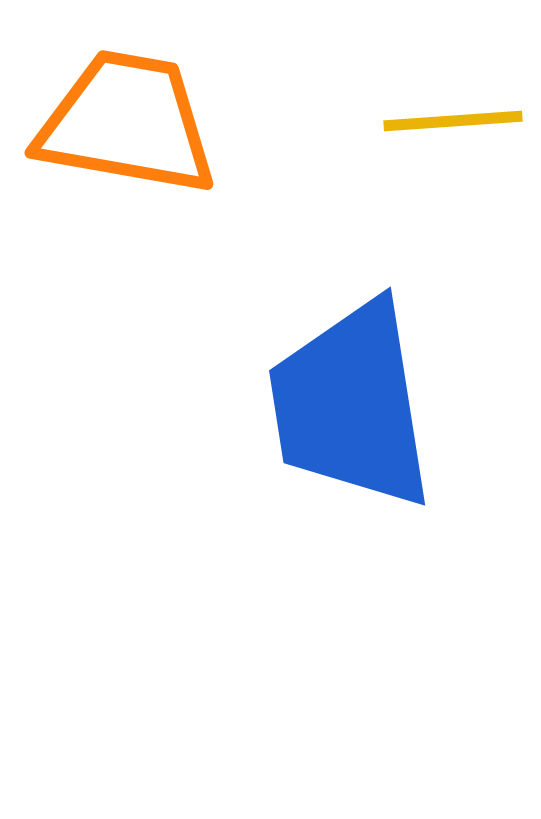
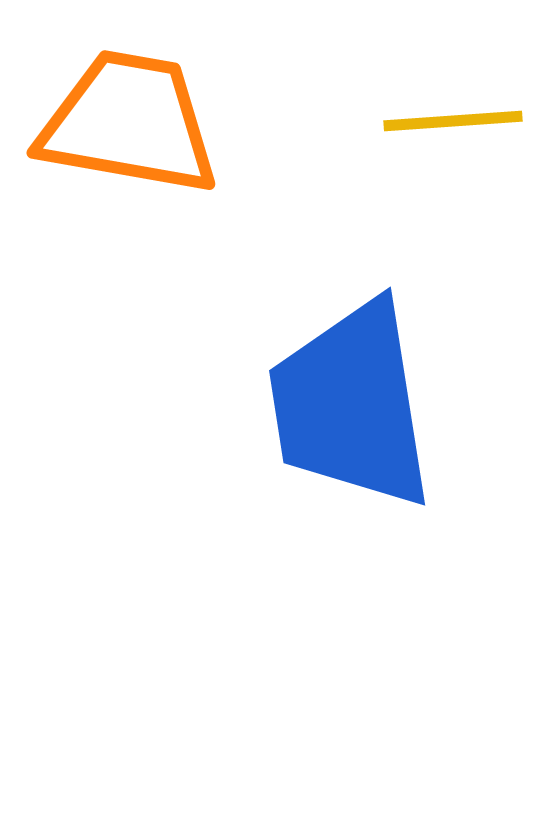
orange trapezoid: moved 2 px right
